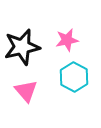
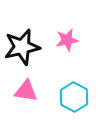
cyan hexagon: moved 20 px down
pink triangle: rotated 40 degrees counterclockwise
